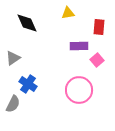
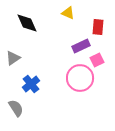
yellow triangle: rotated 32 degrees clockwise
red rectangle: moved 1 px left
purple rectangle: moved 2 px right; rotated 24 degrees counterclockwise
pink square: rotated 16 degrees clockwise
blue cross: moved 3 px right; rotated 18 degrees clockwise
pink circle: moved 1 px right, 12 px up
gray semicircle: moved 3 px right, 4 px down; rotated 60 degrees counterclockwise
